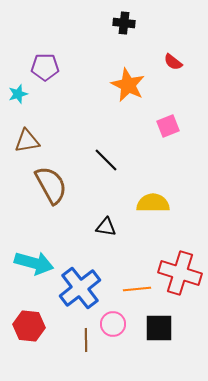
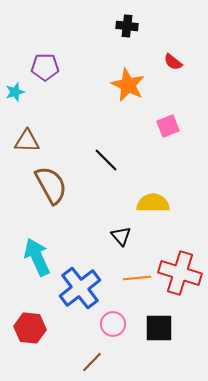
black cross: moved 3 px right, 3 px down
cyan star: moved 3 px left, 2 px up
brown triangle: rotated 12 degrees clockwise
black triangle: moved 15 px right, 9 px down; rotated 40 degrees clockwise
cyan arrow: moved 3 px right, 6 px up; rotated 129 degrees counterclockwise
orange line: moved 11 px up
red hexagon: moved 1 px right, 2 px down
brown line: moved 6 px right, 22 px down; rotated 45 degrees clockwise
